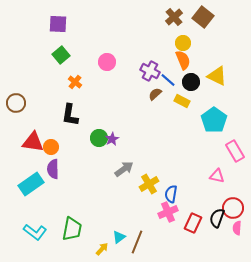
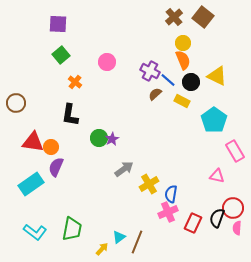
purple semicircle: moved 3 px right, 2 px up; rotated 24 degrees clockwise
